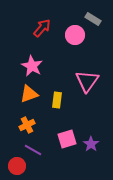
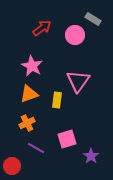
red arrow: rotated 12 degrees clockwise
pink triangle: moved 9 px left
orange cross: moved 2 px up
purple star: moved 12 px down
purple line: moved 3 px right, 2 px up
red circle: moved 5 px left
